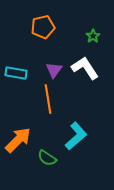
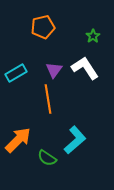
cyan rectangle: rotated 40 degrees counterclockwise
cyan L-shape: moved 1 px left, 4 px down
